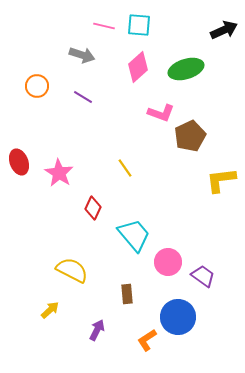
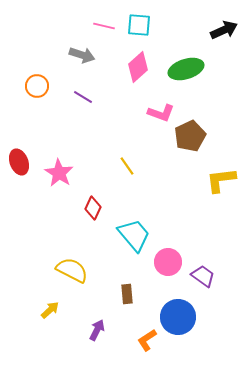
yellow line: moved 2 px right, 2 px up
